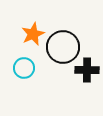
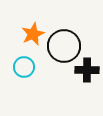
black circle: moved 1 px right, 1 px up
cyan circle: moved 1 px up
